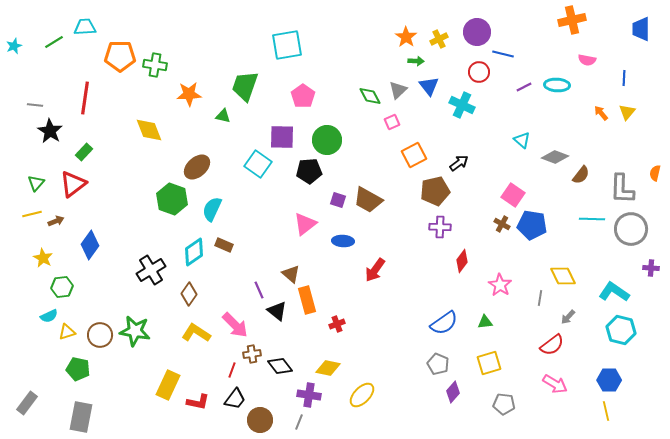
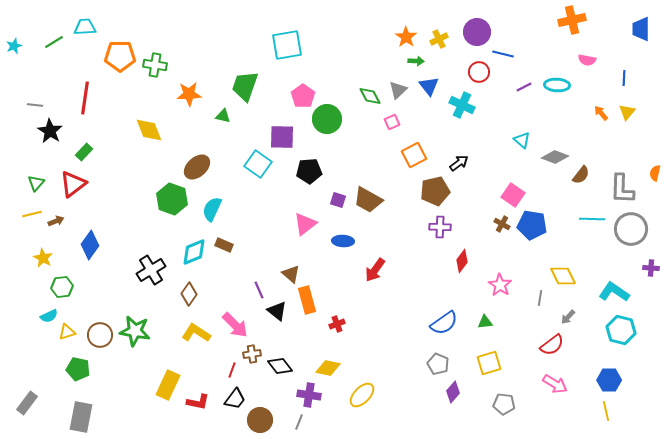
green circle at (327, 140): moved 21 px up
cyan diamond at (194, 252): rotated 12 degrees clockwise
